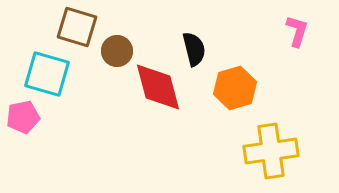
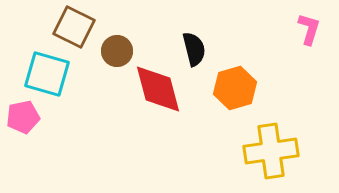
brown square: moved 3 px left; rotated 9 degrees clockwise
pink L-shape: moved 12 px right, 2 px up
red diamond: moved 2 px down
